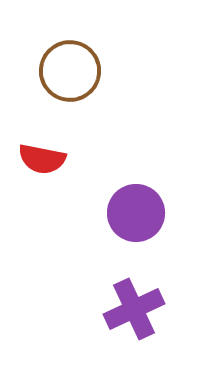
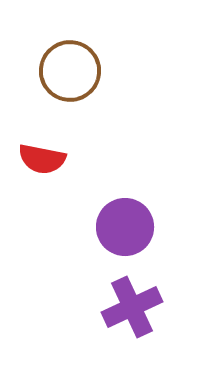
purple circle: moved 11 px left, 14 px down
purple cross: moved 2 px left, 2 px up
